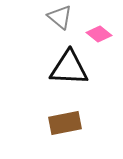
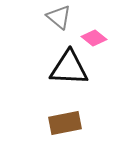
gray triangle: moved 1 px left
pink diamond: moved 5 px left, 4 px down
